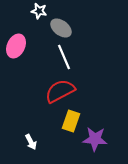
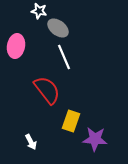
gray ellipse: moved 3 px left
pink ellipse: rotated 15 degrees counterclockwise
red semicircle: moved 13 px left, 1 px up; rotated 80 degrees clockwise
